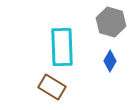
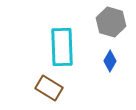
brown rectangle: moved 3 px left, 1 px down
